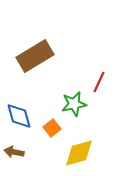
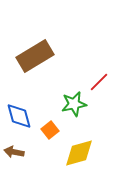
red line: rotated 20 degrees clockwise
orange square: moved 2 px left, 2 px down
